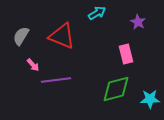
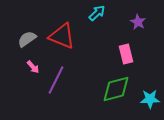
cyan arrow: rotated 12 degrees counterclockwise
gray semicircle: moved 6 px right, 3 px down; rotated 24 degrees clockwise
pink arrow: moved 2 px down
purple line: rotated 56 degrees counterclockwise
